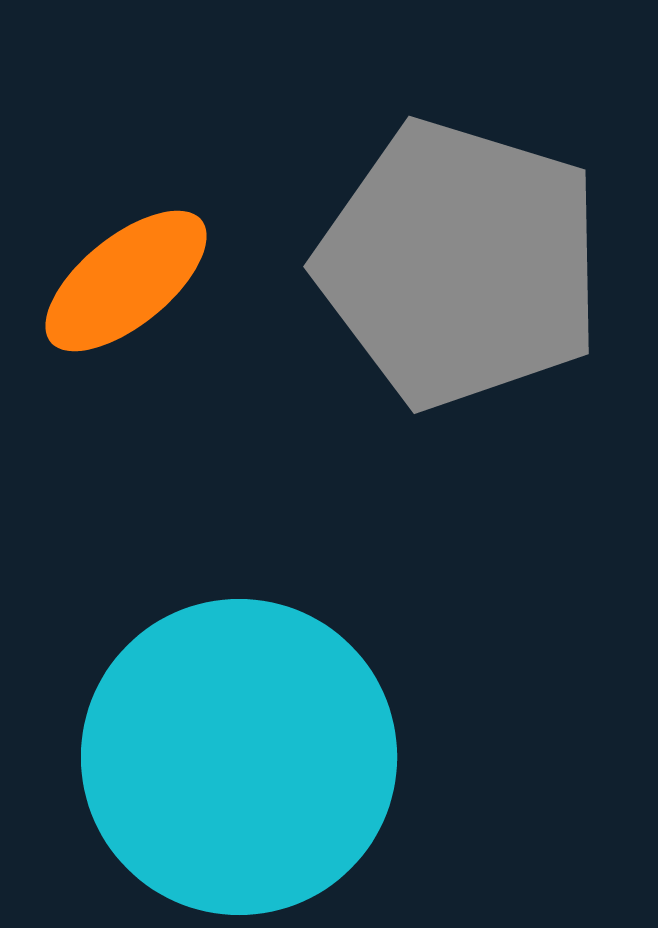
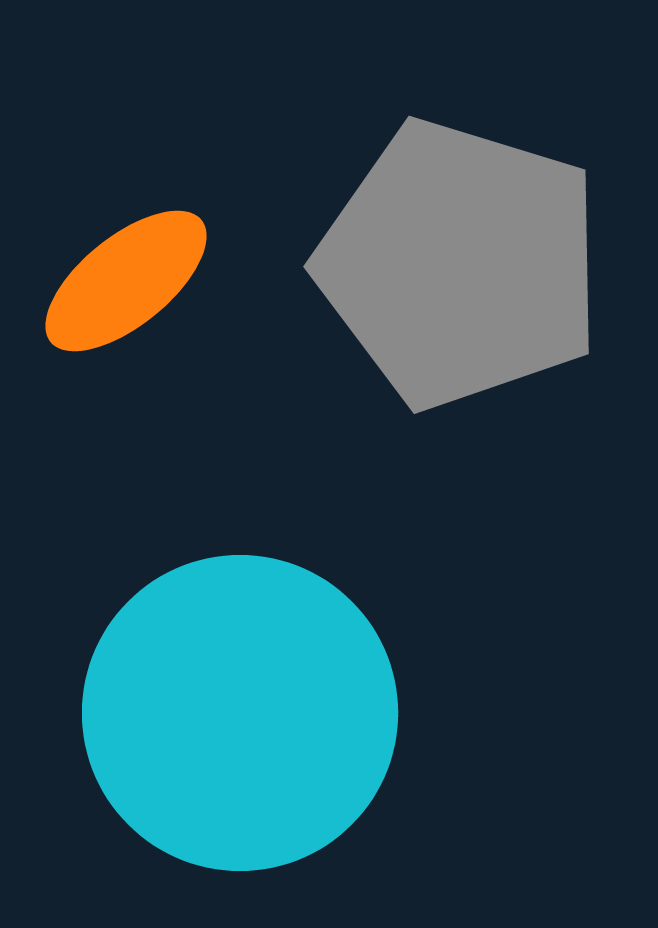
cyan circle: moved 1 px right, 44 px up
